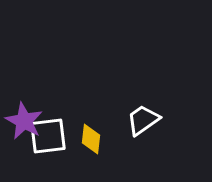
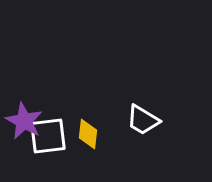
white trapezoid: rotated 114 degrees counterclockwise
yellow diamond: moved 3 px left, 5 px up
